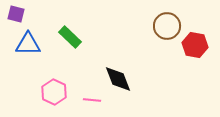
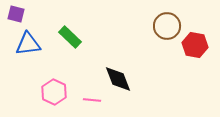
blue triangle: rotated 8 degrees counterclockwise
